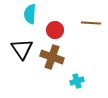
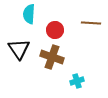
cyan semicircle: moved 1 px left
black triangle: moved 3 px left
